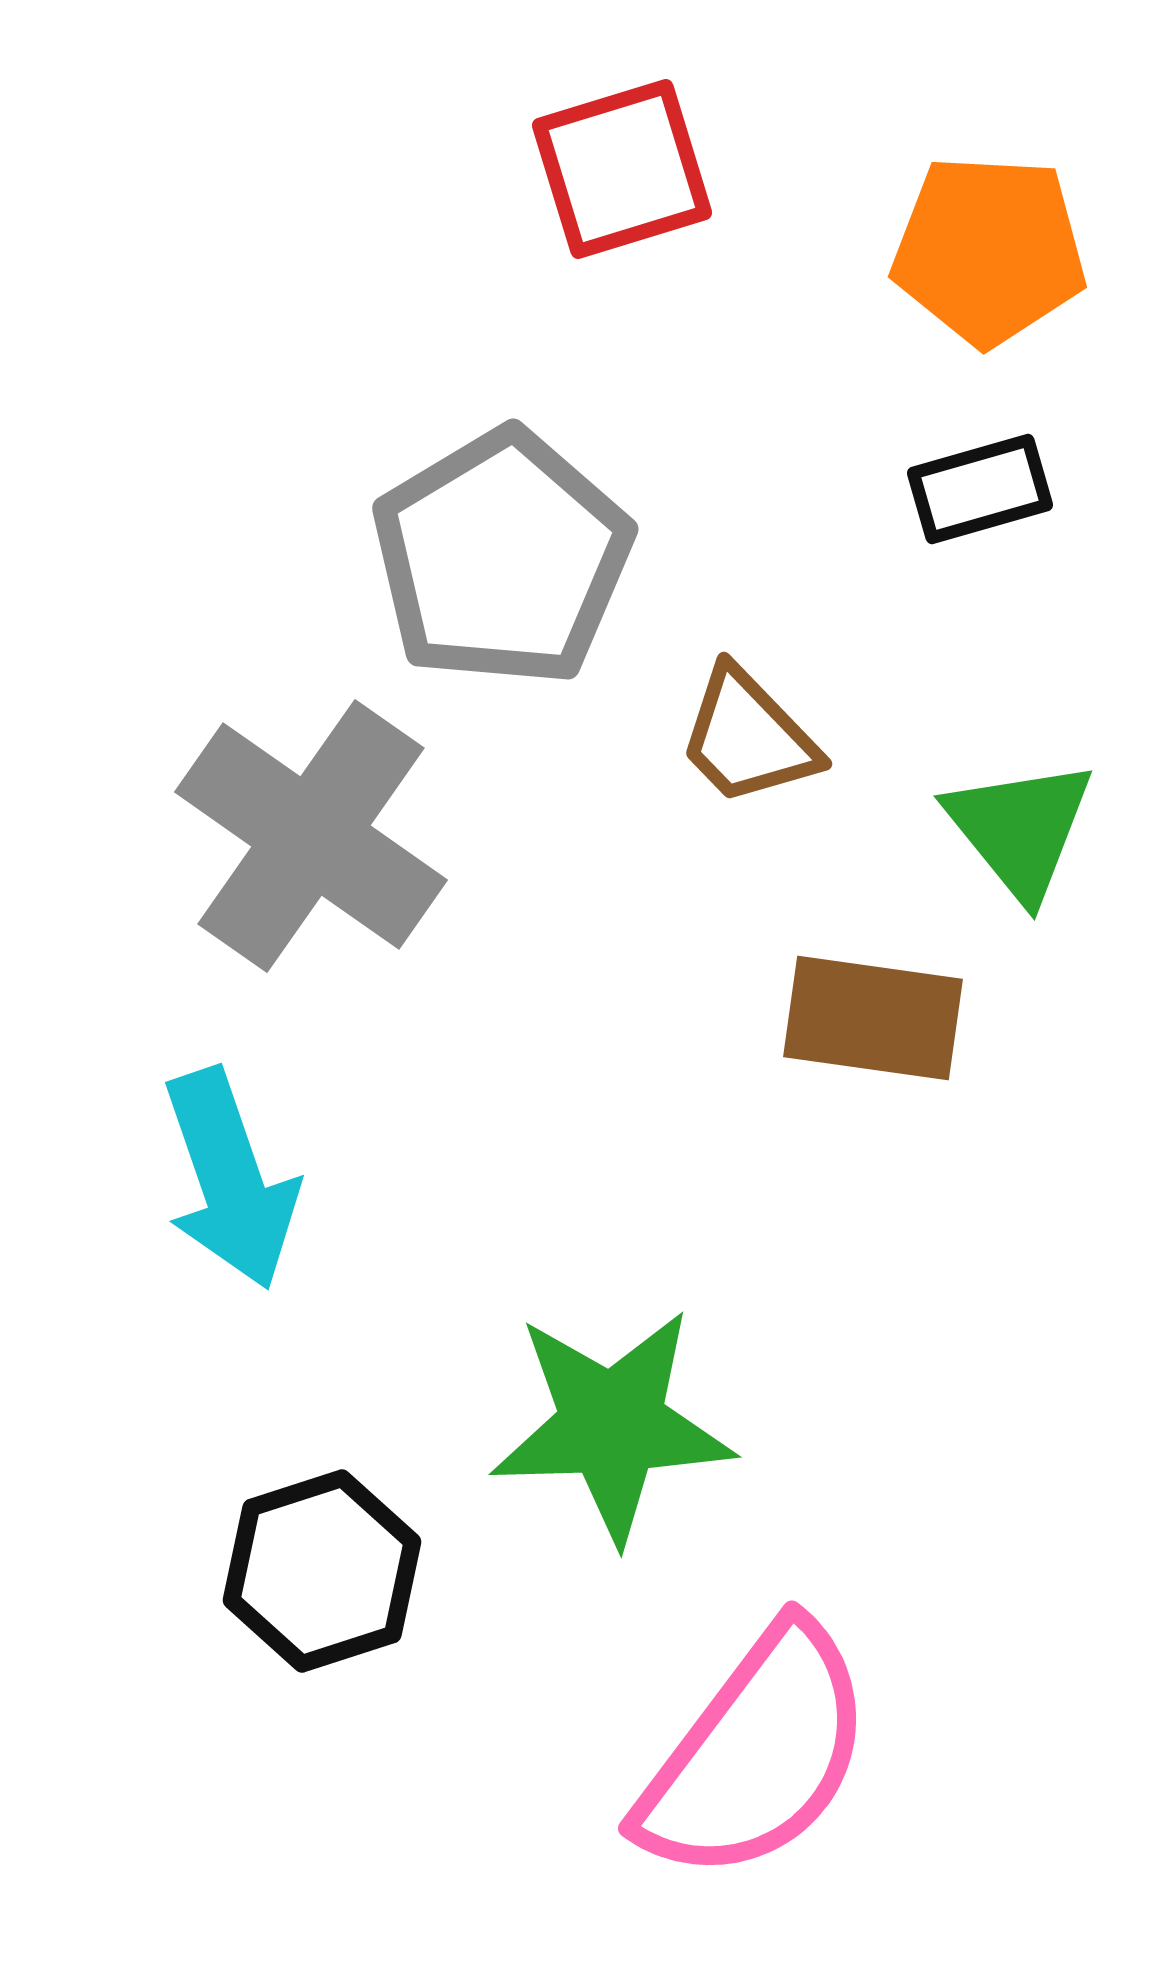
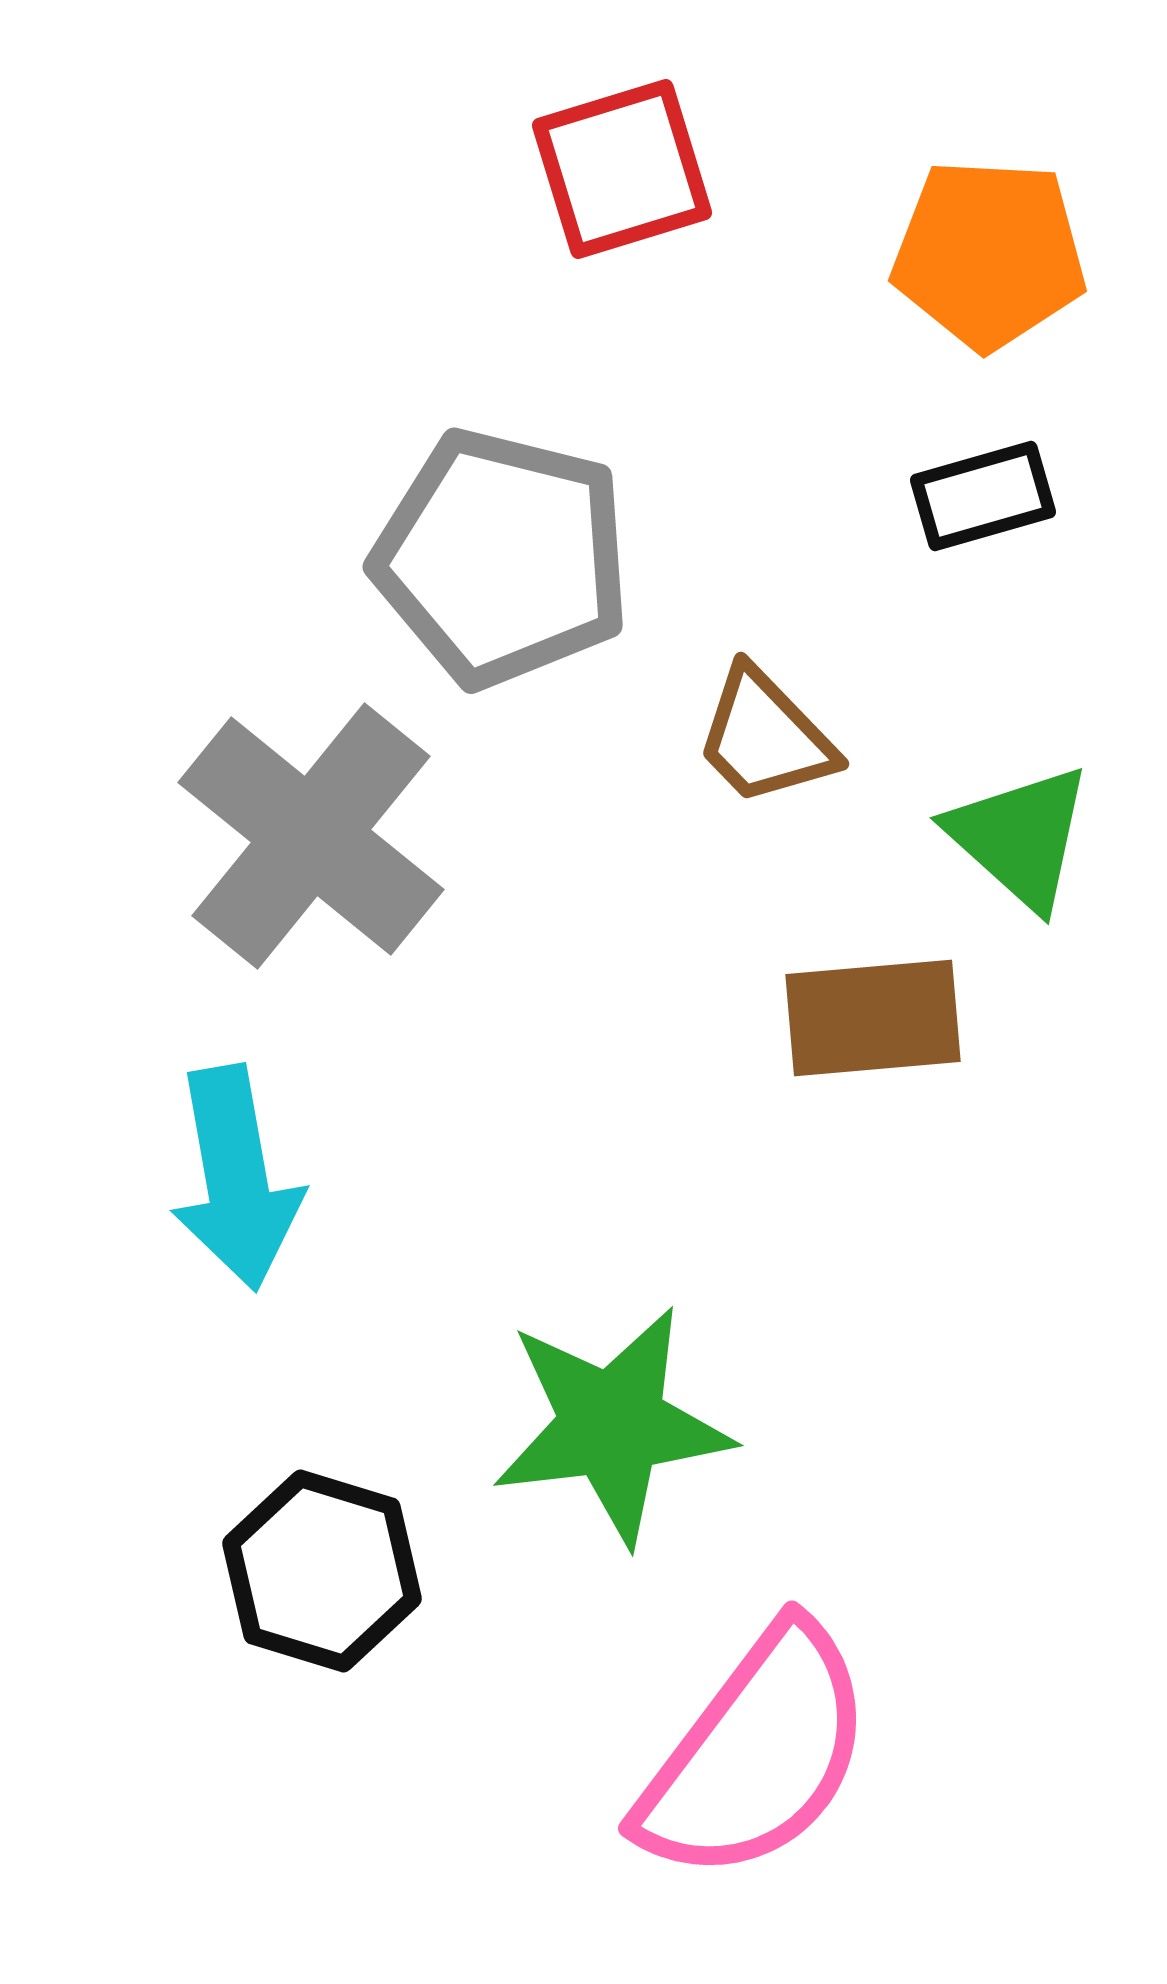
orange pentagon: moved 4 px down
black rectangle: moved 3 px right, 7 px down
gray pentagon: rotated 27 degrees counterclockwise
brown trapezoid: moved 17 px right
green triangle: moved 8 px down; rotated 9 degrees counterclockwise
gray cross: rotated 4 degrees clockwise
brown rectangle: rotated 13 degrees counterclockwise
cyan arrow: moved 6 px right, 1 px up; rotated 9 degrees clockwise
green star: rotated 5 degrees counterclockwise
black hexagon: rotated 25 degrees counterclockwise
